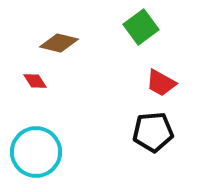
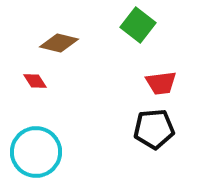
green square: moved 3 px left, 2 px up; rotated 16 degrees counterclockwise
red trapezoid: rotated 36 degrees counterclockwise
black pentagon: moved 1 px right, 3 px up
